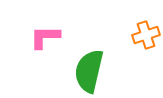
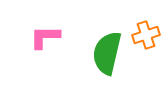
green semicircle: moved 18 px right, 18 px up
